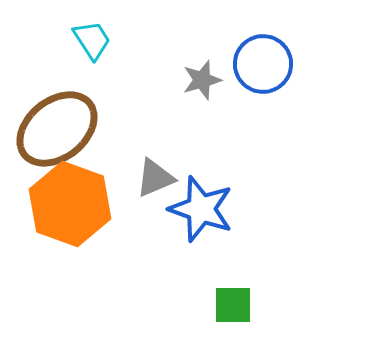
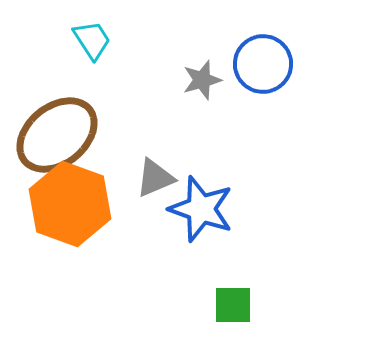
brown ellipse: moved 6 px down
